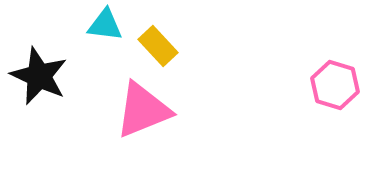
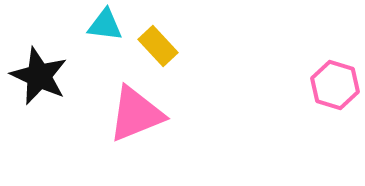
pink triangle: moved 7 px left, 4 px down
